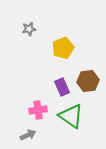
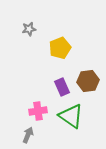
yellow pentagon: moved 3 px left
pink cross: moved 1 px down
gray arrow: rotated 42 degrees counterclockwise
